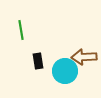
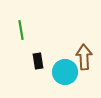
brown arrow: rotated 90 degrees clockwise
cyan circle: moved 1 px down
